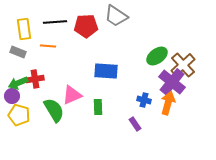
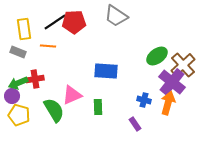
black line: rotated 30 degrees counterclockwise
red pentagon: moved 12 px left, 4 px up
